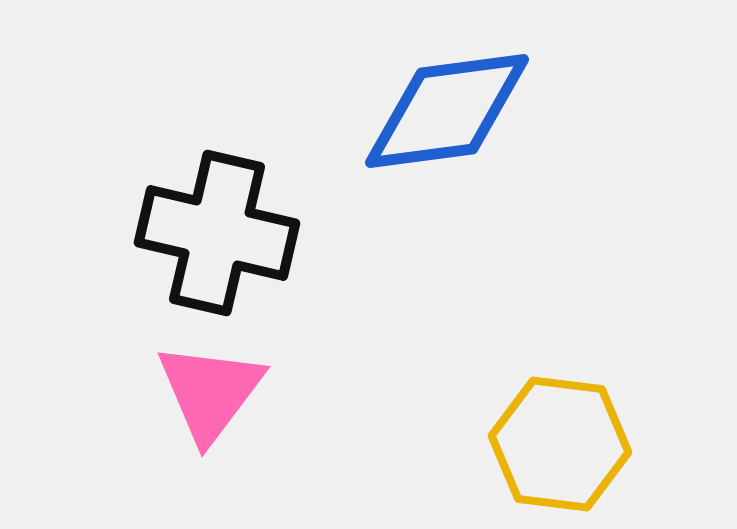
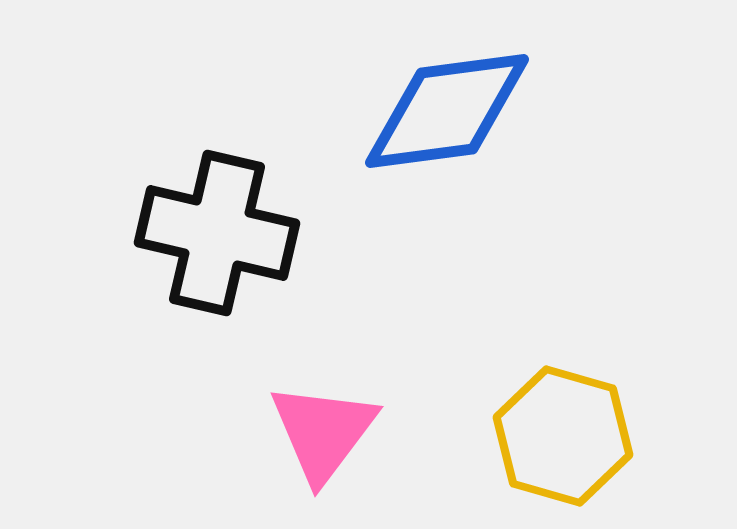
pink triangle: moved 113 px right, 40 px down
yellow hexagon: moved 3 px right, 8 px up; rotated 9 degrees clockwise
